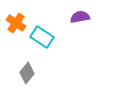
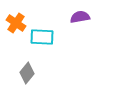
cyan rectangle: rotated 30 degrees counterclockwise
